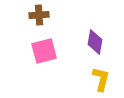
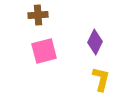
brown cross: moved 1 px left
purple diamond: rotated 15 degrees clockwise
